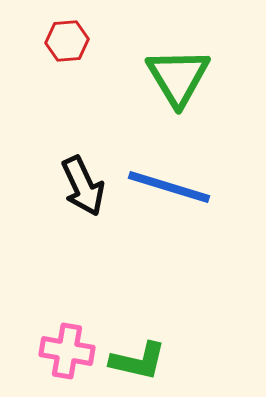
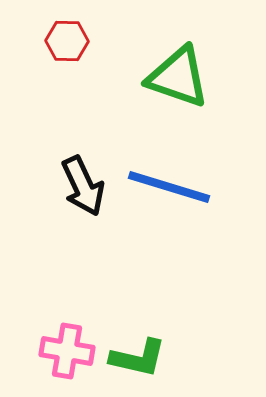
red hexagon: rotated 6 degrees clockwise
green triangle: rotated 40 degrees counterclockwise
green L-shape: moved 3 px up
